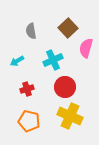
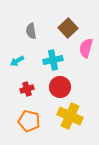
cyan cross: rotated 12 degrees clockwise
red circle: moved 5 px left
